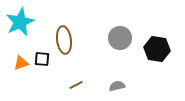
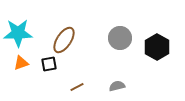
cyan star: moved 2 px left, 11 px down; rotated 24 degrees clockwise
brown ellipse: rotated 40 degrees clockwise
black hexagon: moved 2 px up; rotated 20 degrees clockwise
black square: moved 7 px right, 5 px down; rotated 14 degrees counterclockwise
brown line: moved 1 px right, 2 px down
